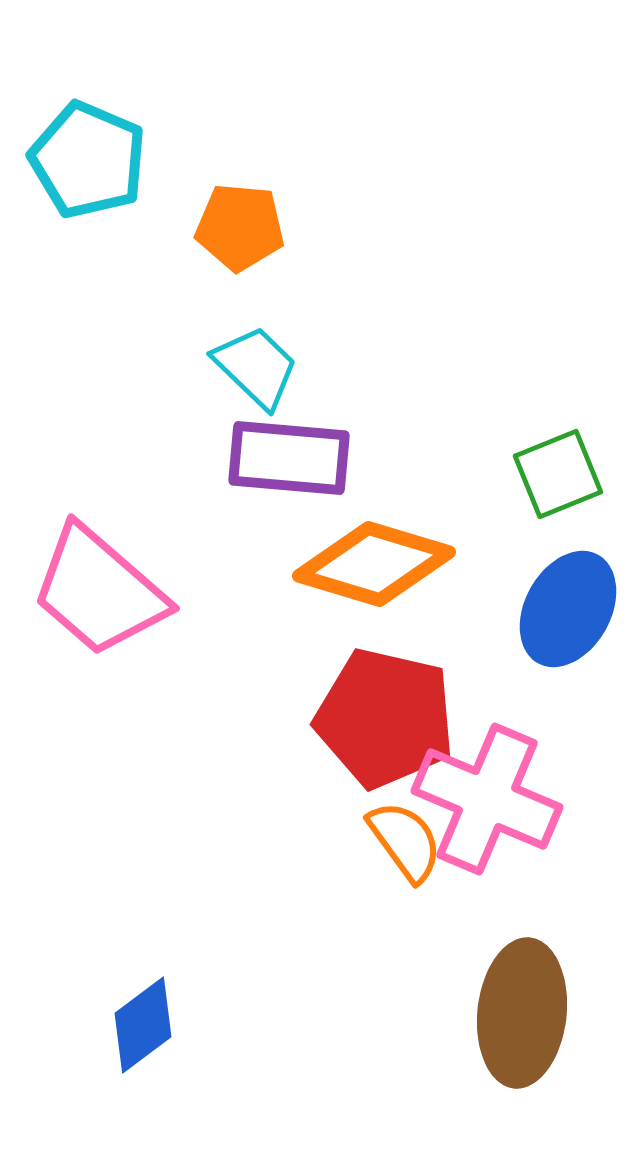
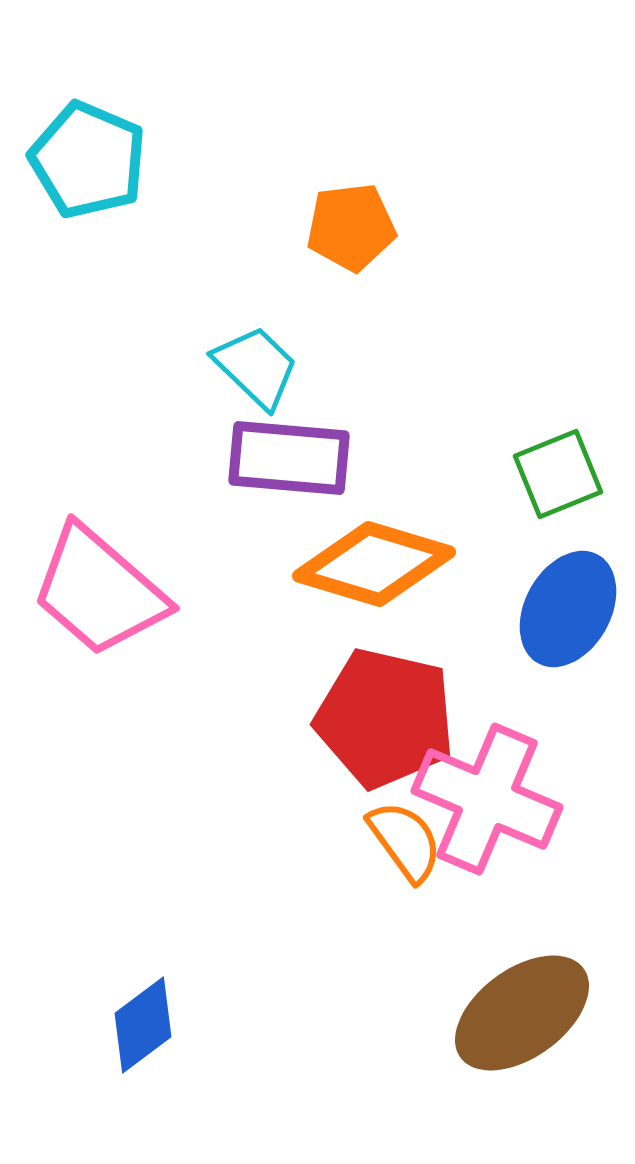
orange pentagon: moved 111 px right; rotated 12 degrees counterclockwise
brown ellipse: rotated 48 degrees clockwise
